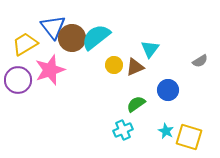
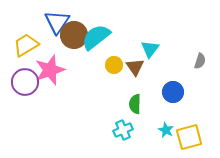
blue triangle: moved 4 px right, 5 px up; rotated 12 degrees clockwise
brown circle: moved 2 px right, 3 px up
yellow trapezoid: moved 1 px right, 1 px down
gray semicircle: rotated 42 degrees counterclockwise
brown triangle: rotated 42 degrees counterclockwise
purple circle: moved 7 px right, 2 px down
blue circle: moved 5 px right, 2 px down
green semicircle: moved 1 px left; rotated 54 degrees counterclockwise
cyan star: moved 1 px up
yellow square: rotated 32 degrees counterclockwise
